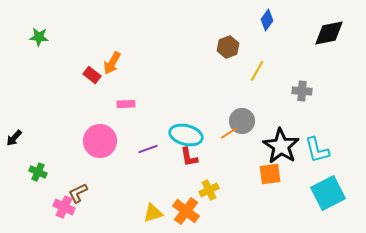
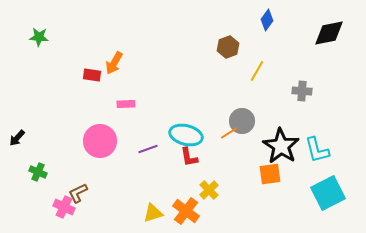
orange arrow: moved 2 px right
red rectangle: rotated 30 degrees counterclockwise
black arrow: moved 3 px right
yellow cross: rotated 18 degrees counterclockwise
